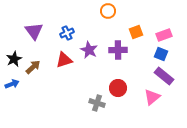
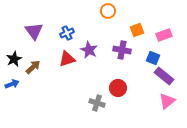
orange square: moved 1 px right, 2 px up
purple cross: moved 4 px right; rotated 12 degrees clockwise
blue square: moved 8 px left, 4 px down
red triangle: moved 3 px right, 1 px up
pink triangle: moved 15 px right, 4 px down
